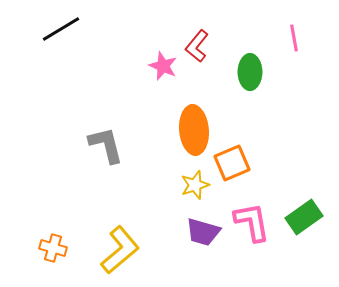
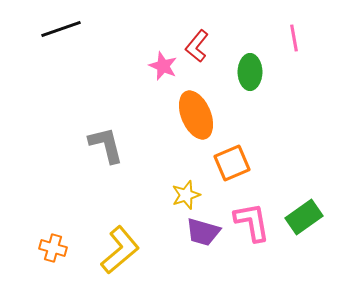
black line: rotated 12 degrees clockwise
orange ellipse: moved 2 px right, 15 px up; rotated 18 degrees counterclockwise
yellow star: moved 9 px left, 10 px down
